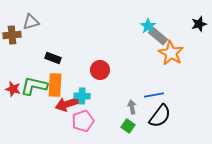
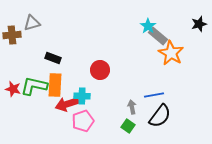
gray triangle: moved 1 px right, 1 px down
